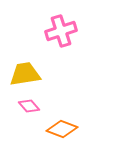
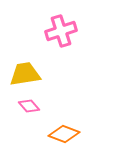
orange diamond: moved 2 px right, 5 px down
